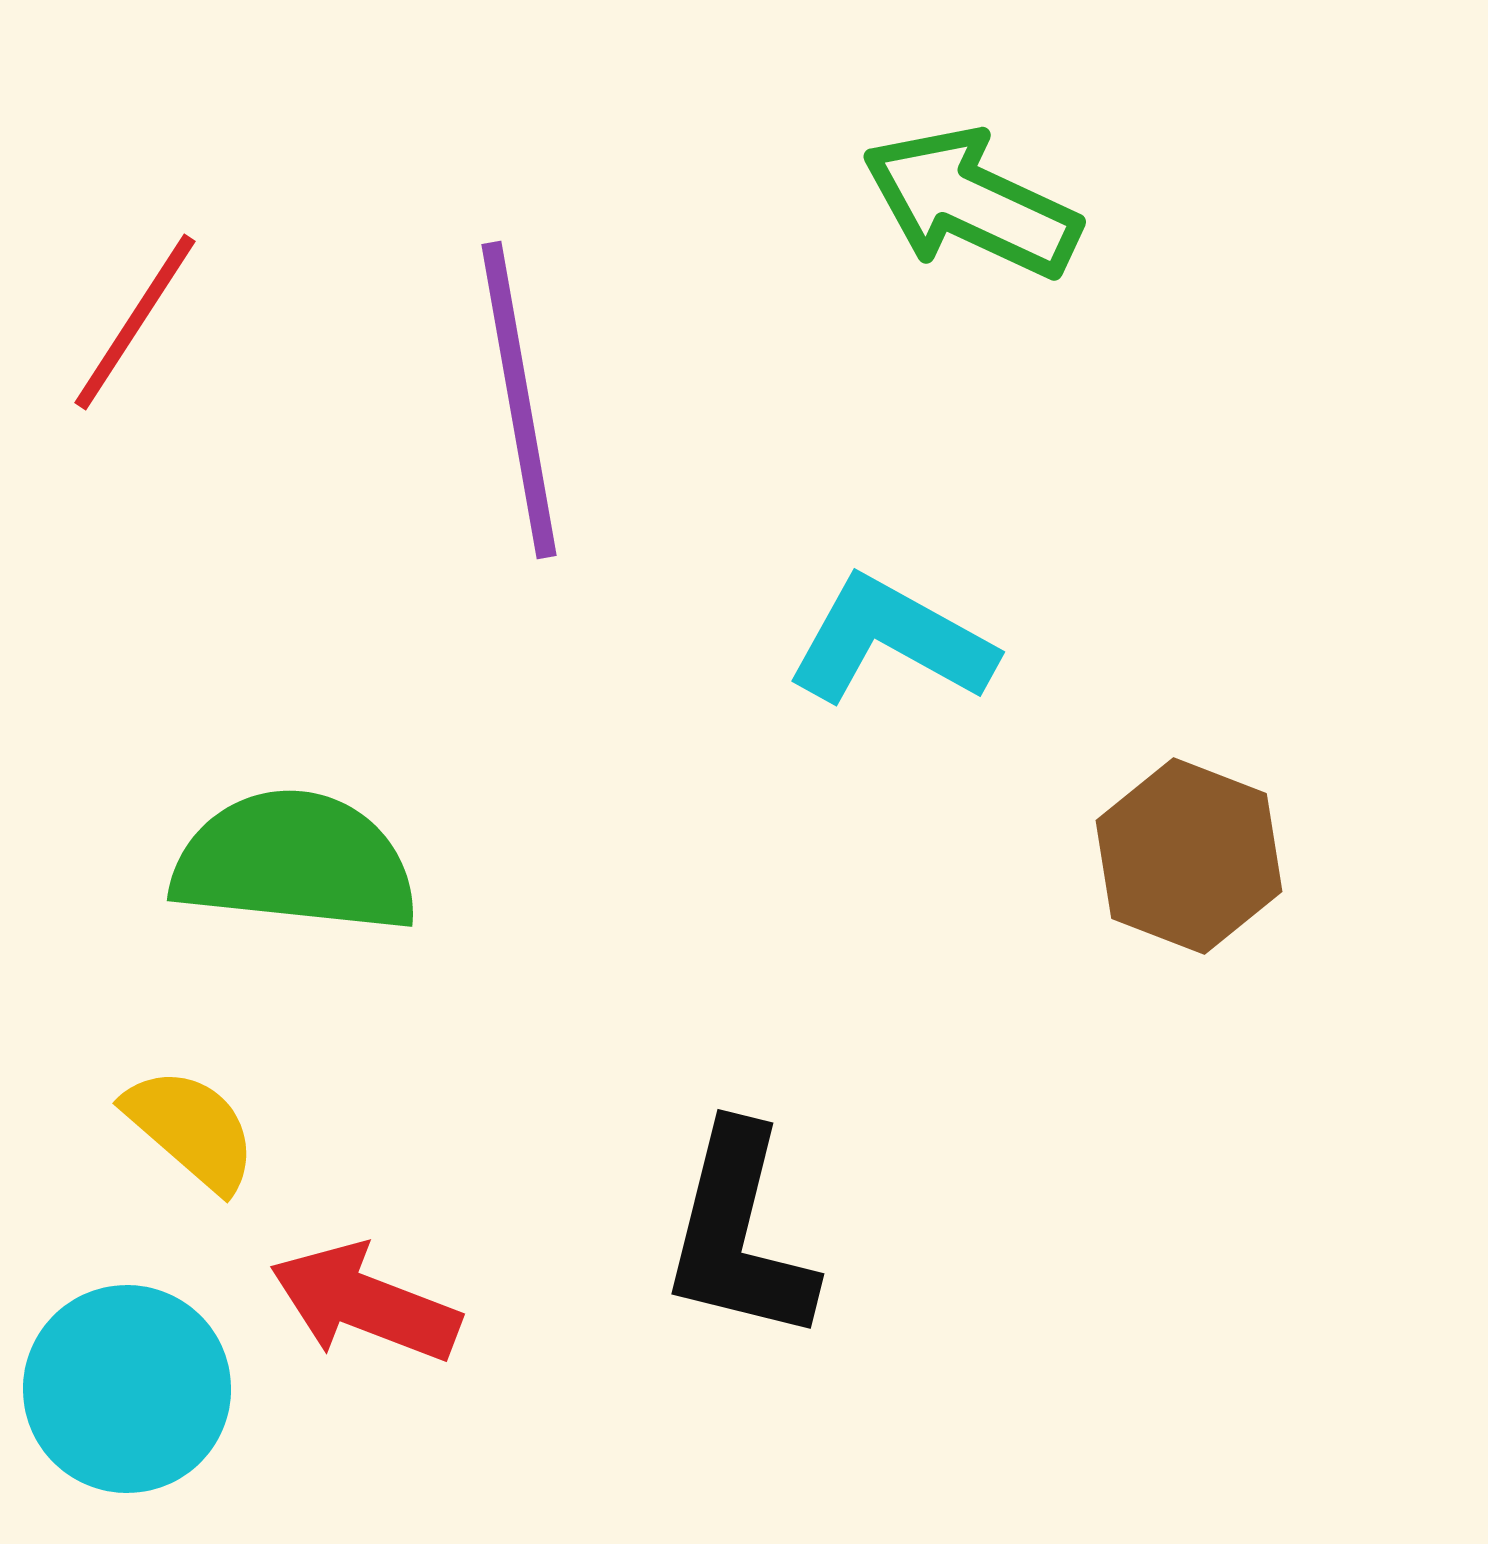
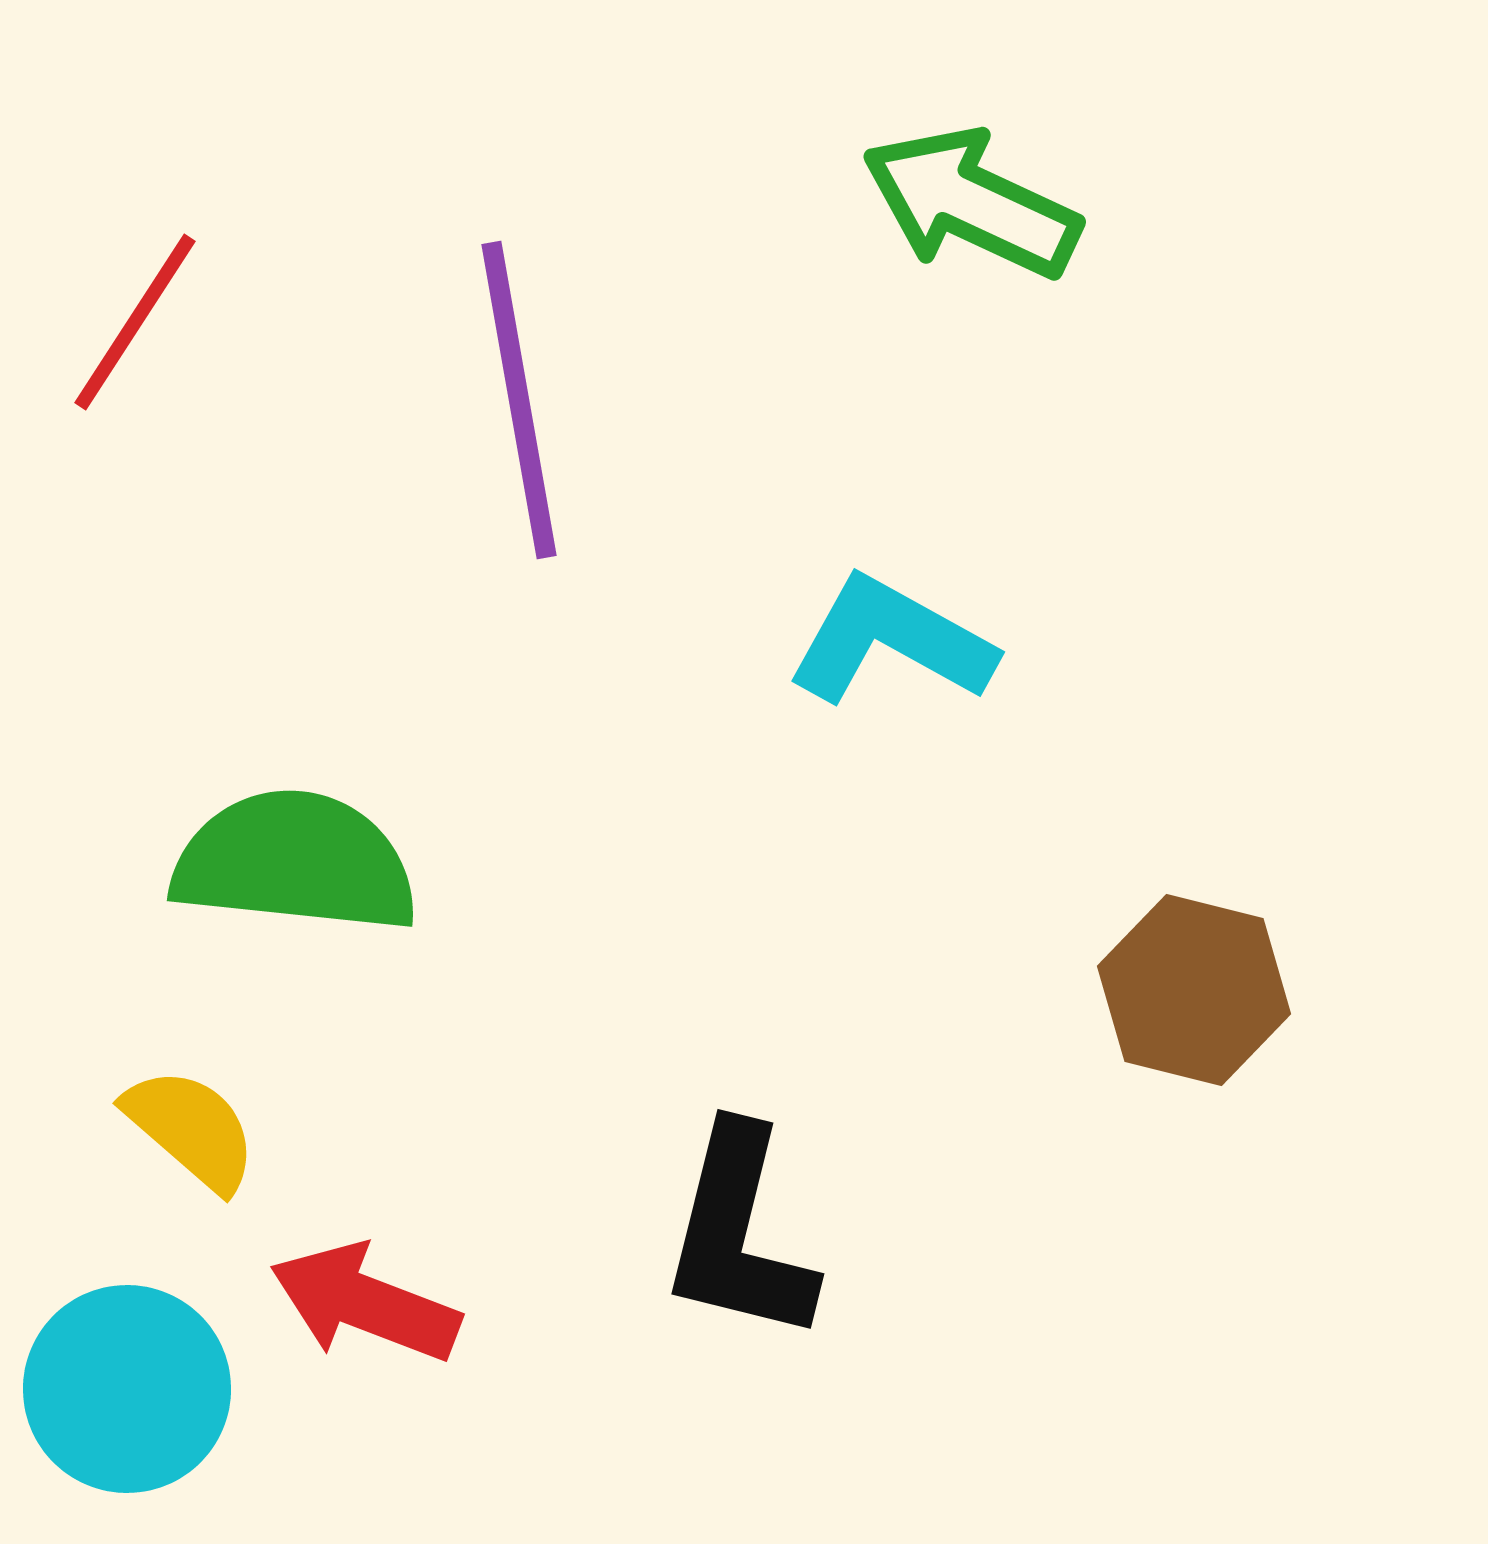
brown hexagon: moved 5 px right, 134 px down; rotated 7 degrees counterclockwise
